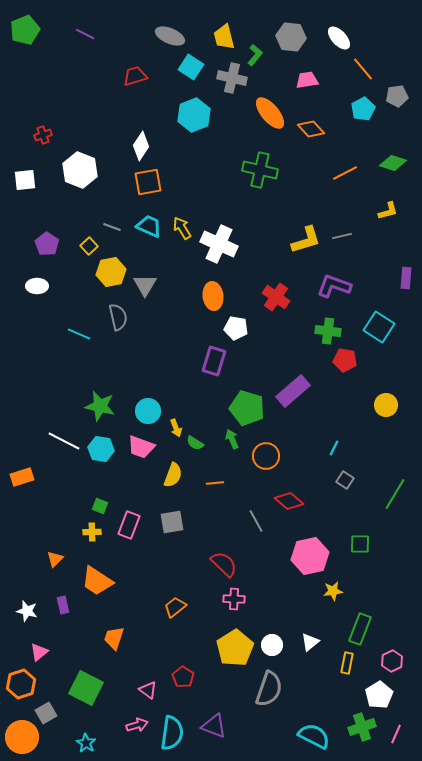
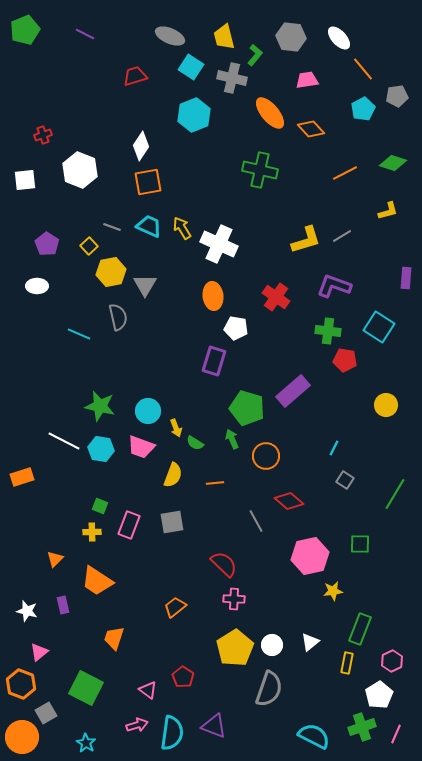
gray line at (342, 236): rotated 18 degrees counterclockwise
orange hexagon at (21, 684): rotated 20 degrees counterclockwise
